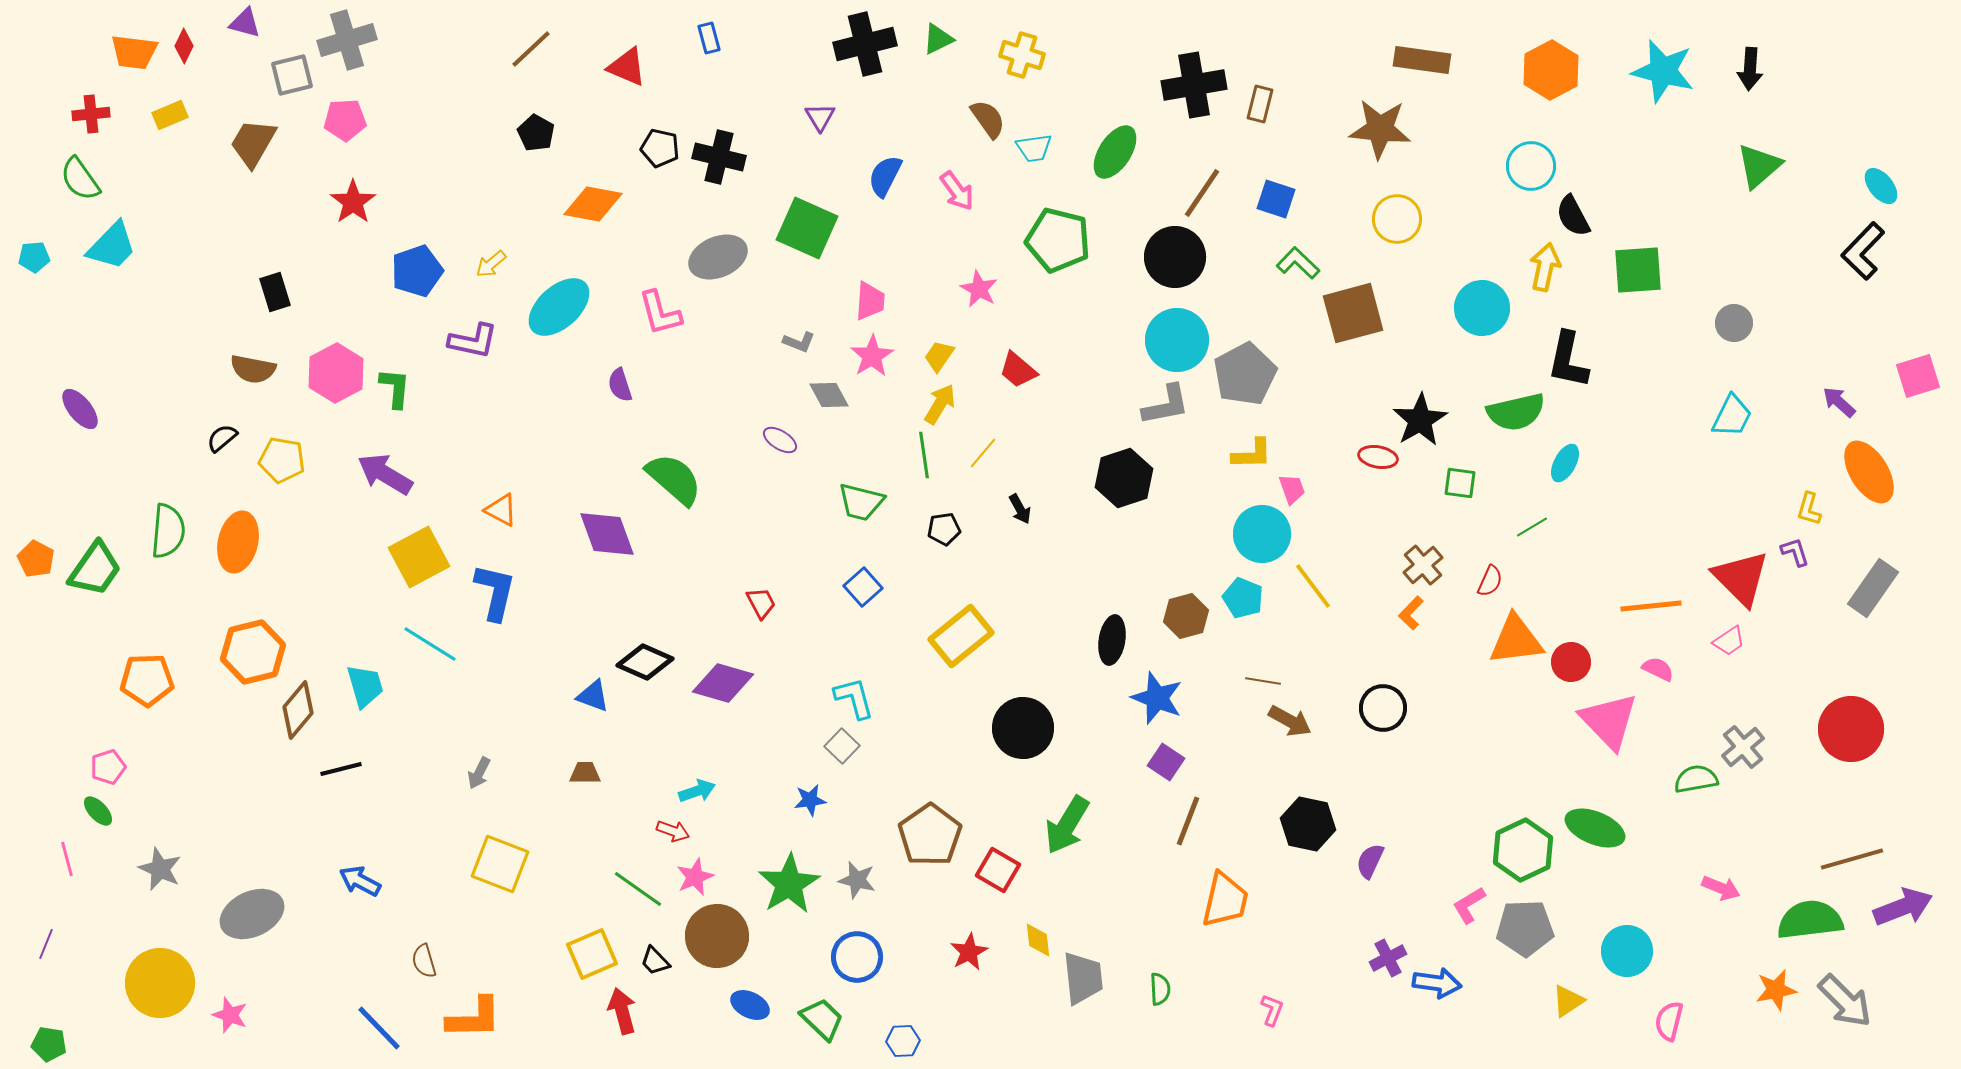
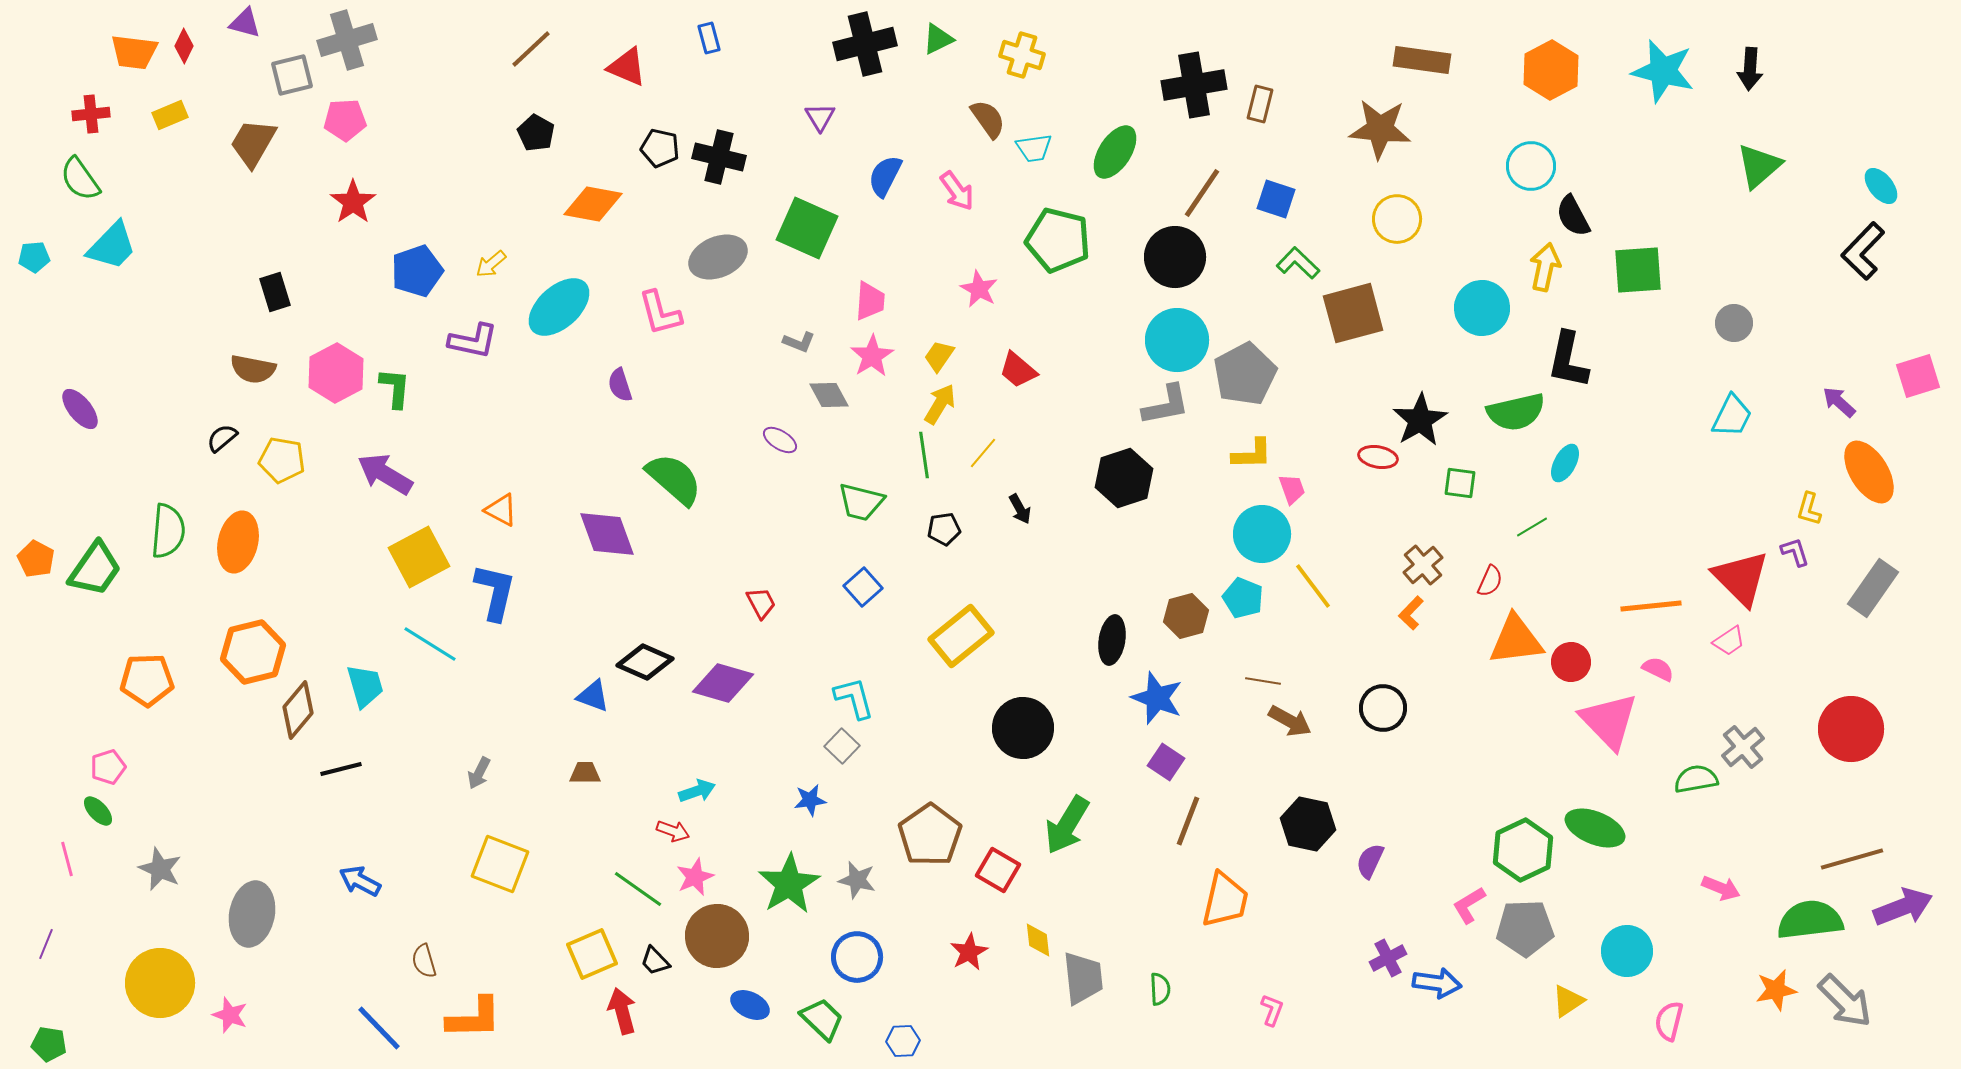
gray ellipse at (252, 914): rotated 54 degrees counterclockwise
